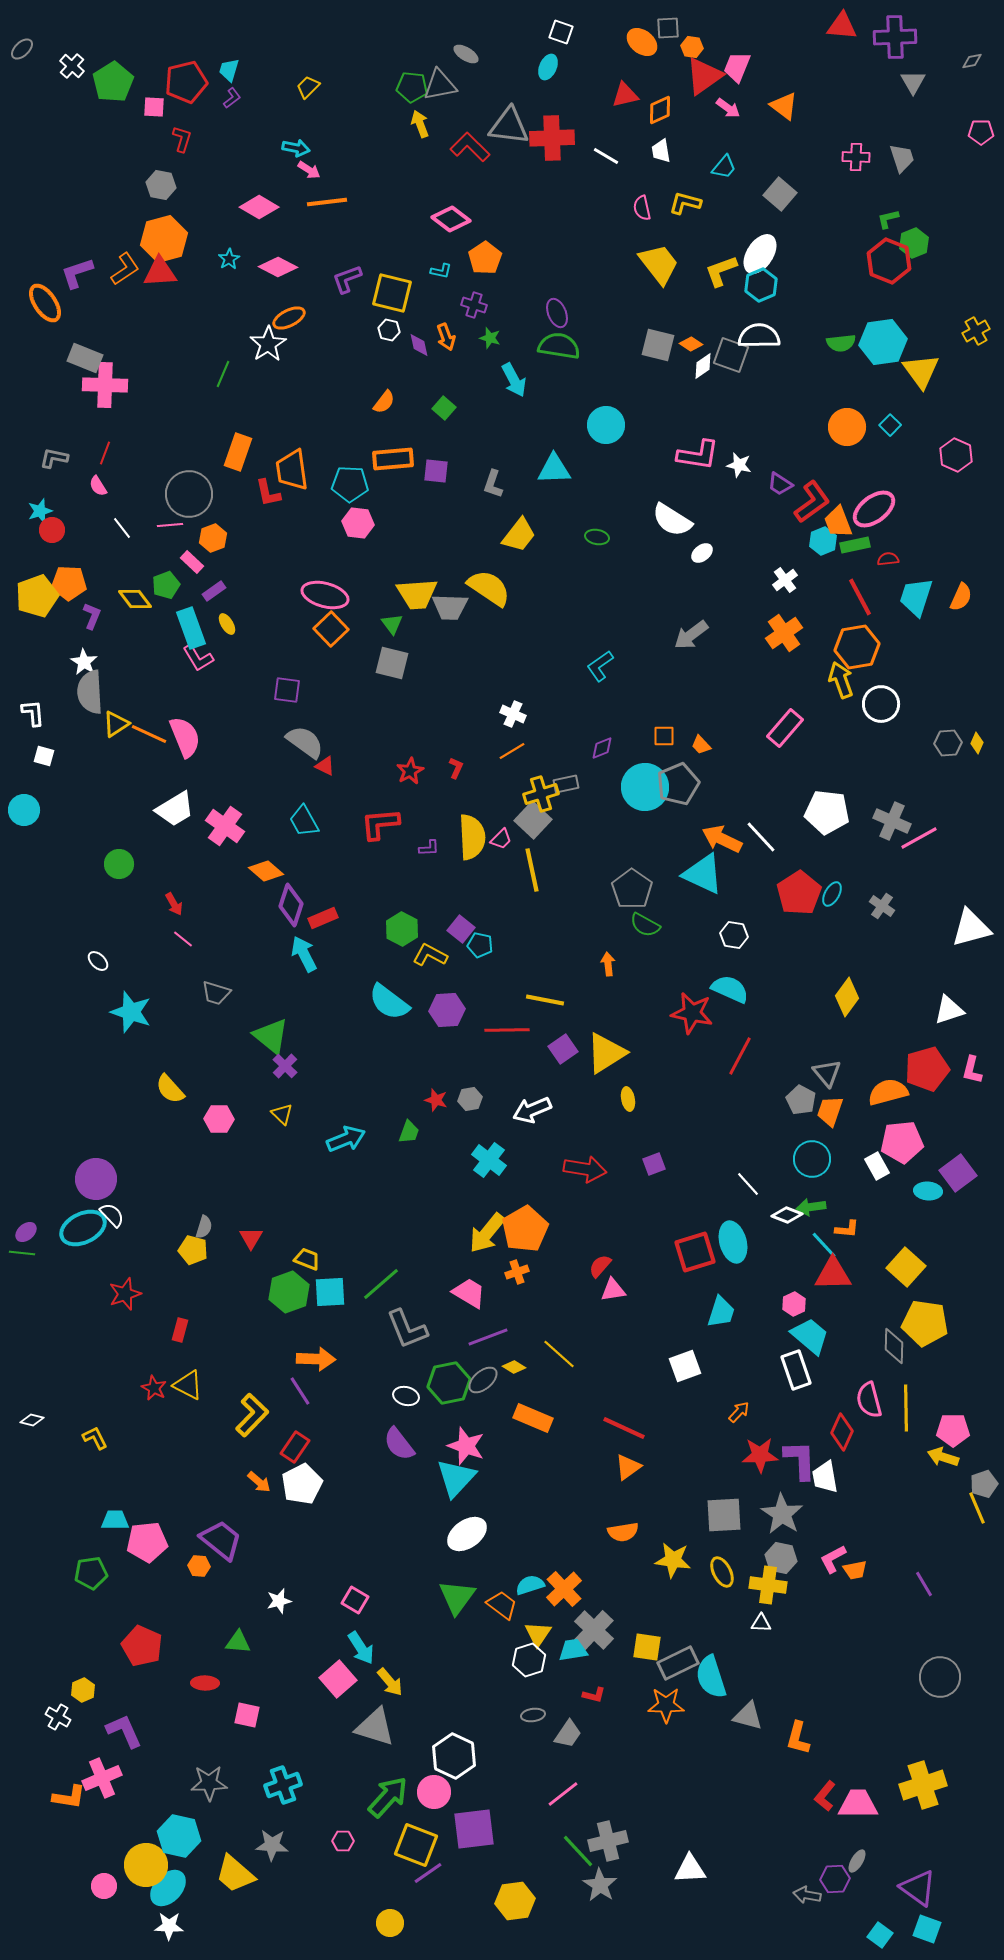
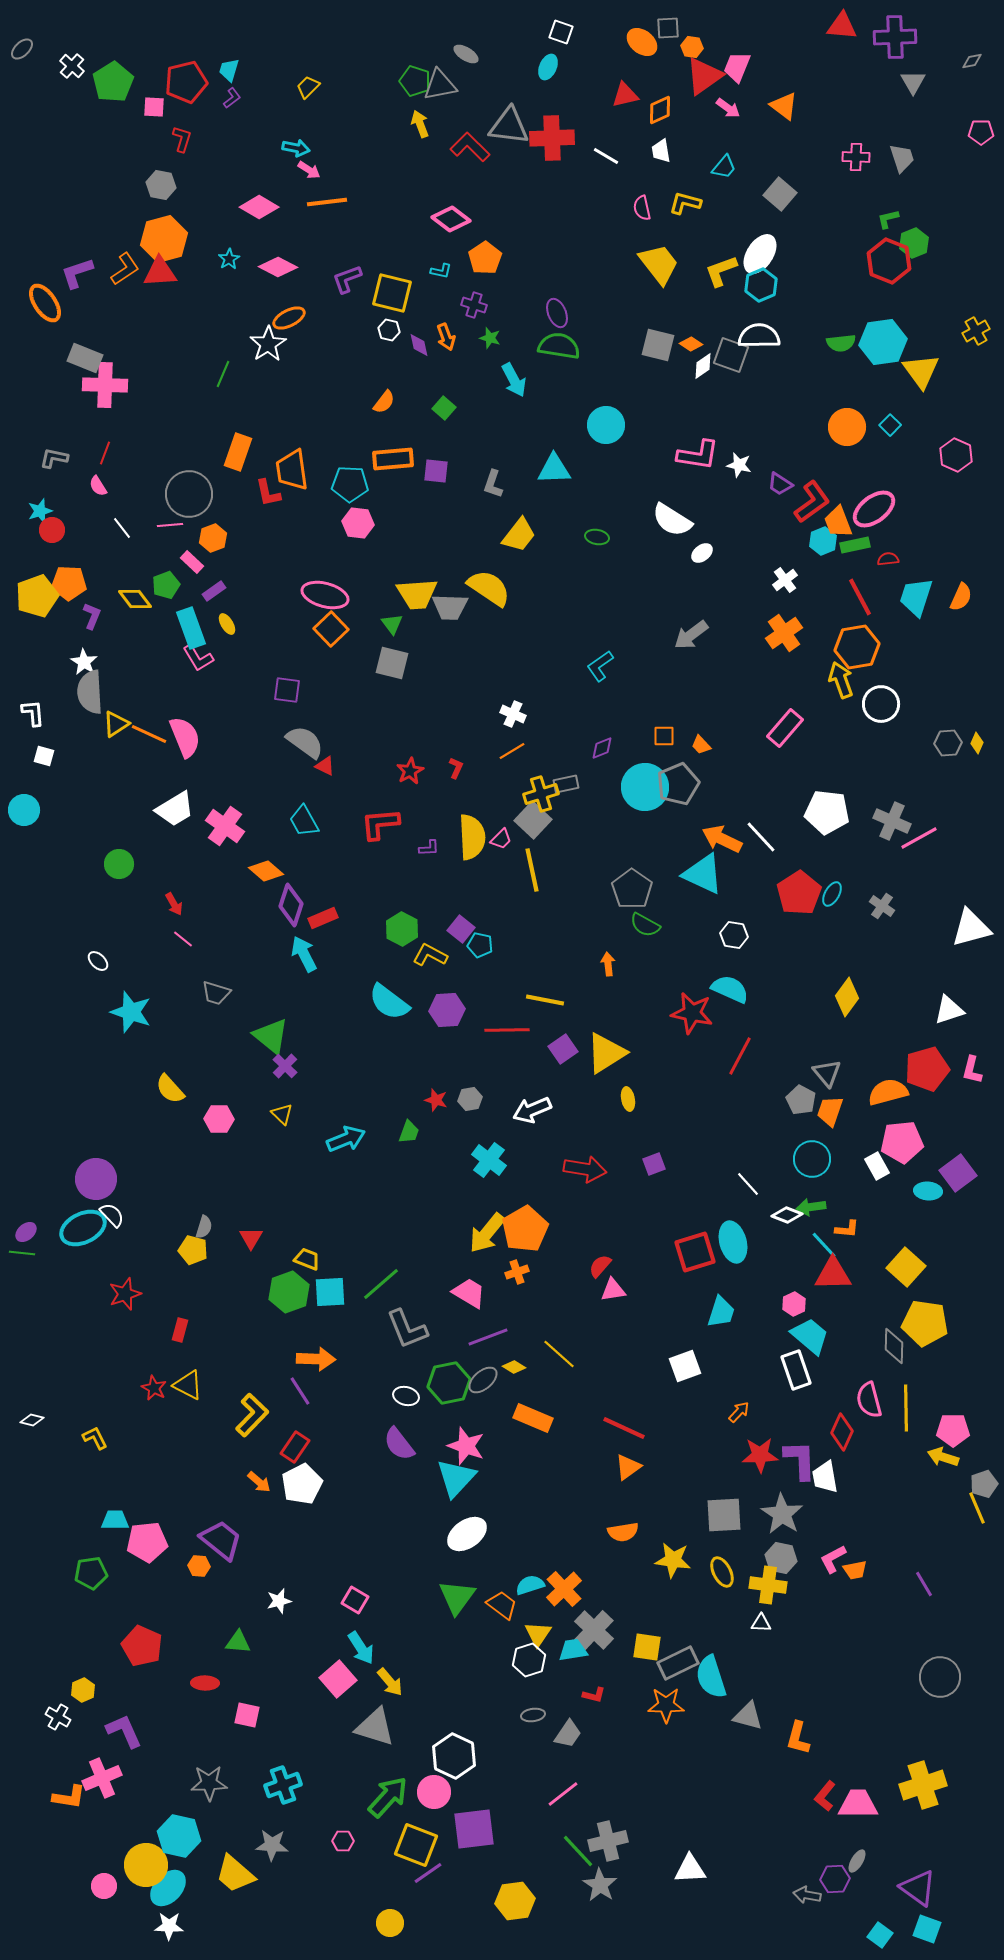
green pentagon at (412, 87): moved 3 px right, 6 px up; rotated 12 degrees clockwise
